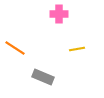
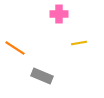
yellow line: moved 2 px right, 6 px up
gray rectangle: moved 1 px left, 1 px up
